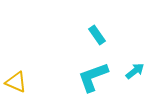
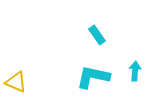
cyan arrow: rotated 48 degrees counterclockwise
cyan L-shape: rotated 32 degrees clockwise
